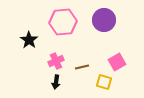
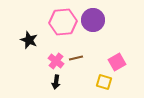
purple circle: moved 11 px left
black star: rotated 12 degrees counterclockwise
pink cross: rotated 28 degrees counterclockwise
brown line: moved 6 px left, 9 px up
